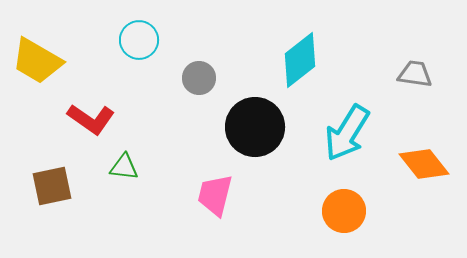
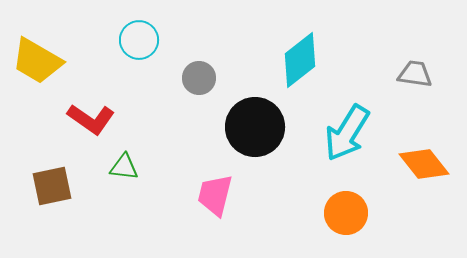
orange circle: moved 2 px right, 2 px down
